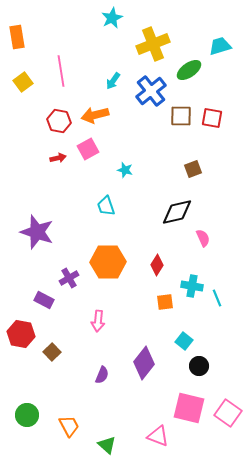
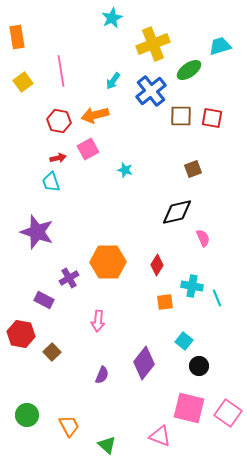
cyan trapezoid at (106, 206): moved 55 px left, 24 px up
pink triangle at (158, 436): moved 2 px right
